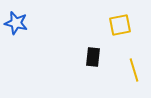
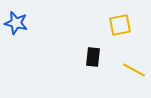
yellow line: rotated 45 degrees counterclockwise
